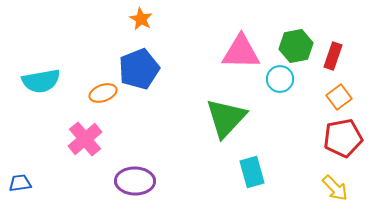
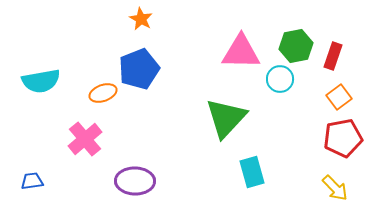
blue trapezoid: moved 12 px right, 2 px up
